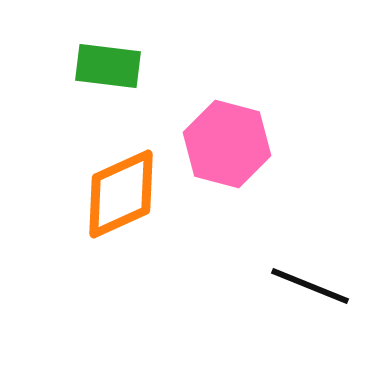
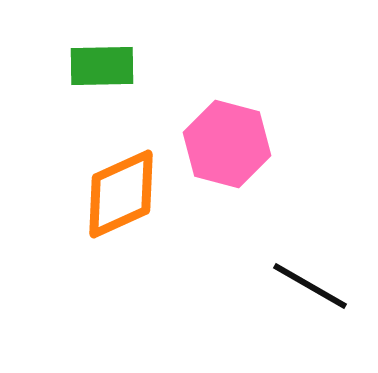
green rectangle: moved 6 px left; rotated 8 degrees counterclockwise
black line: rotated 8 degrees clockwise
